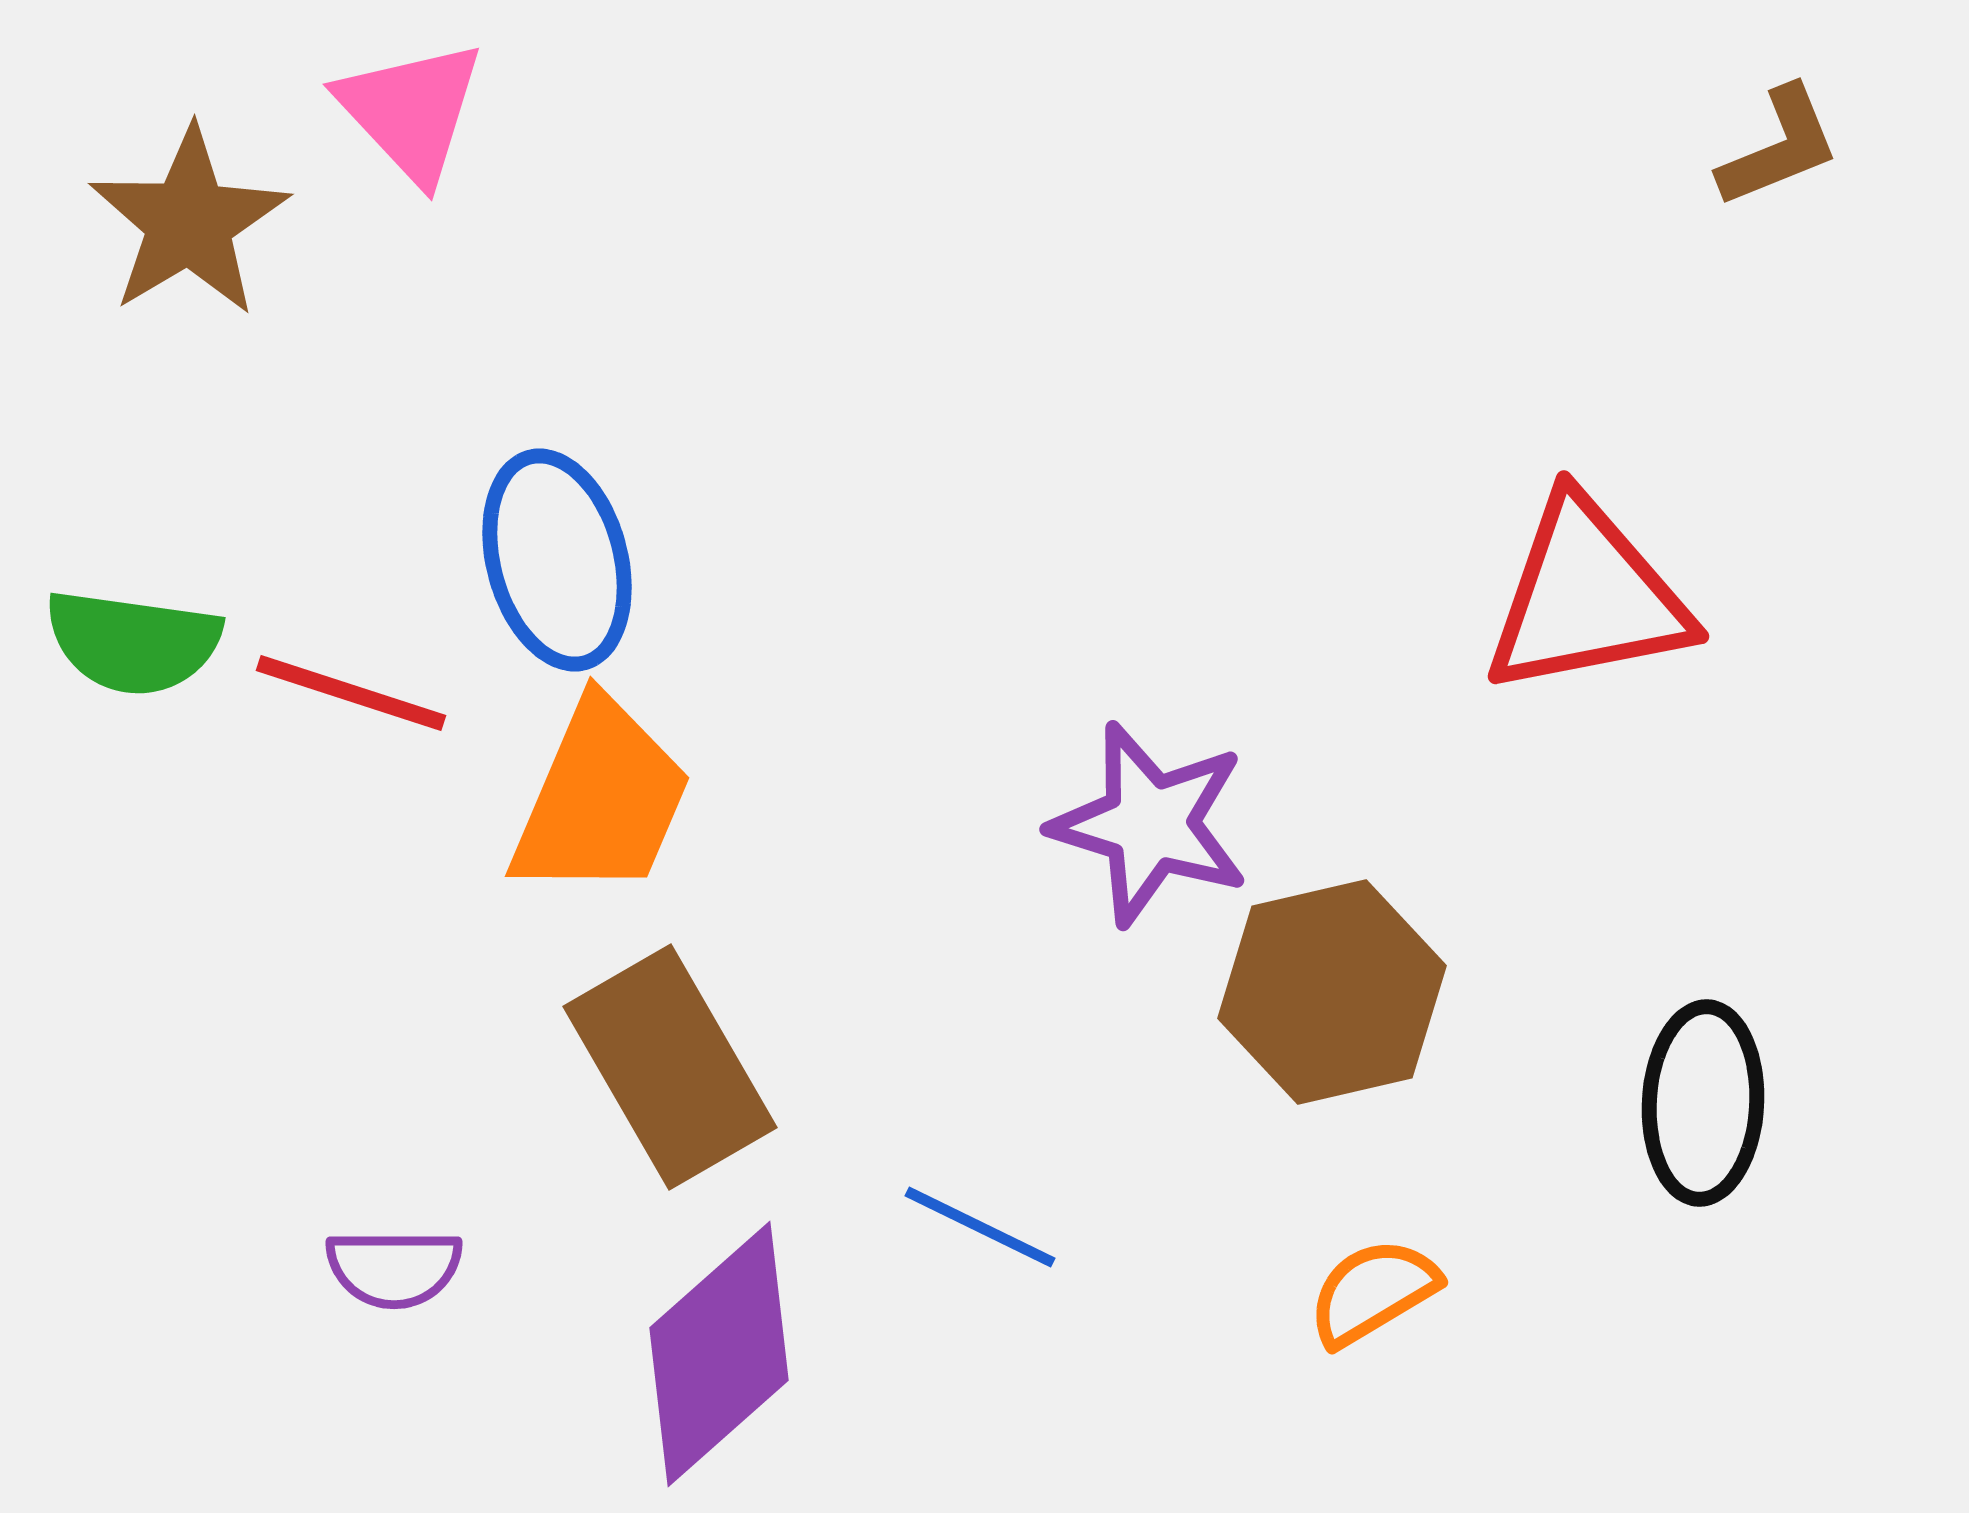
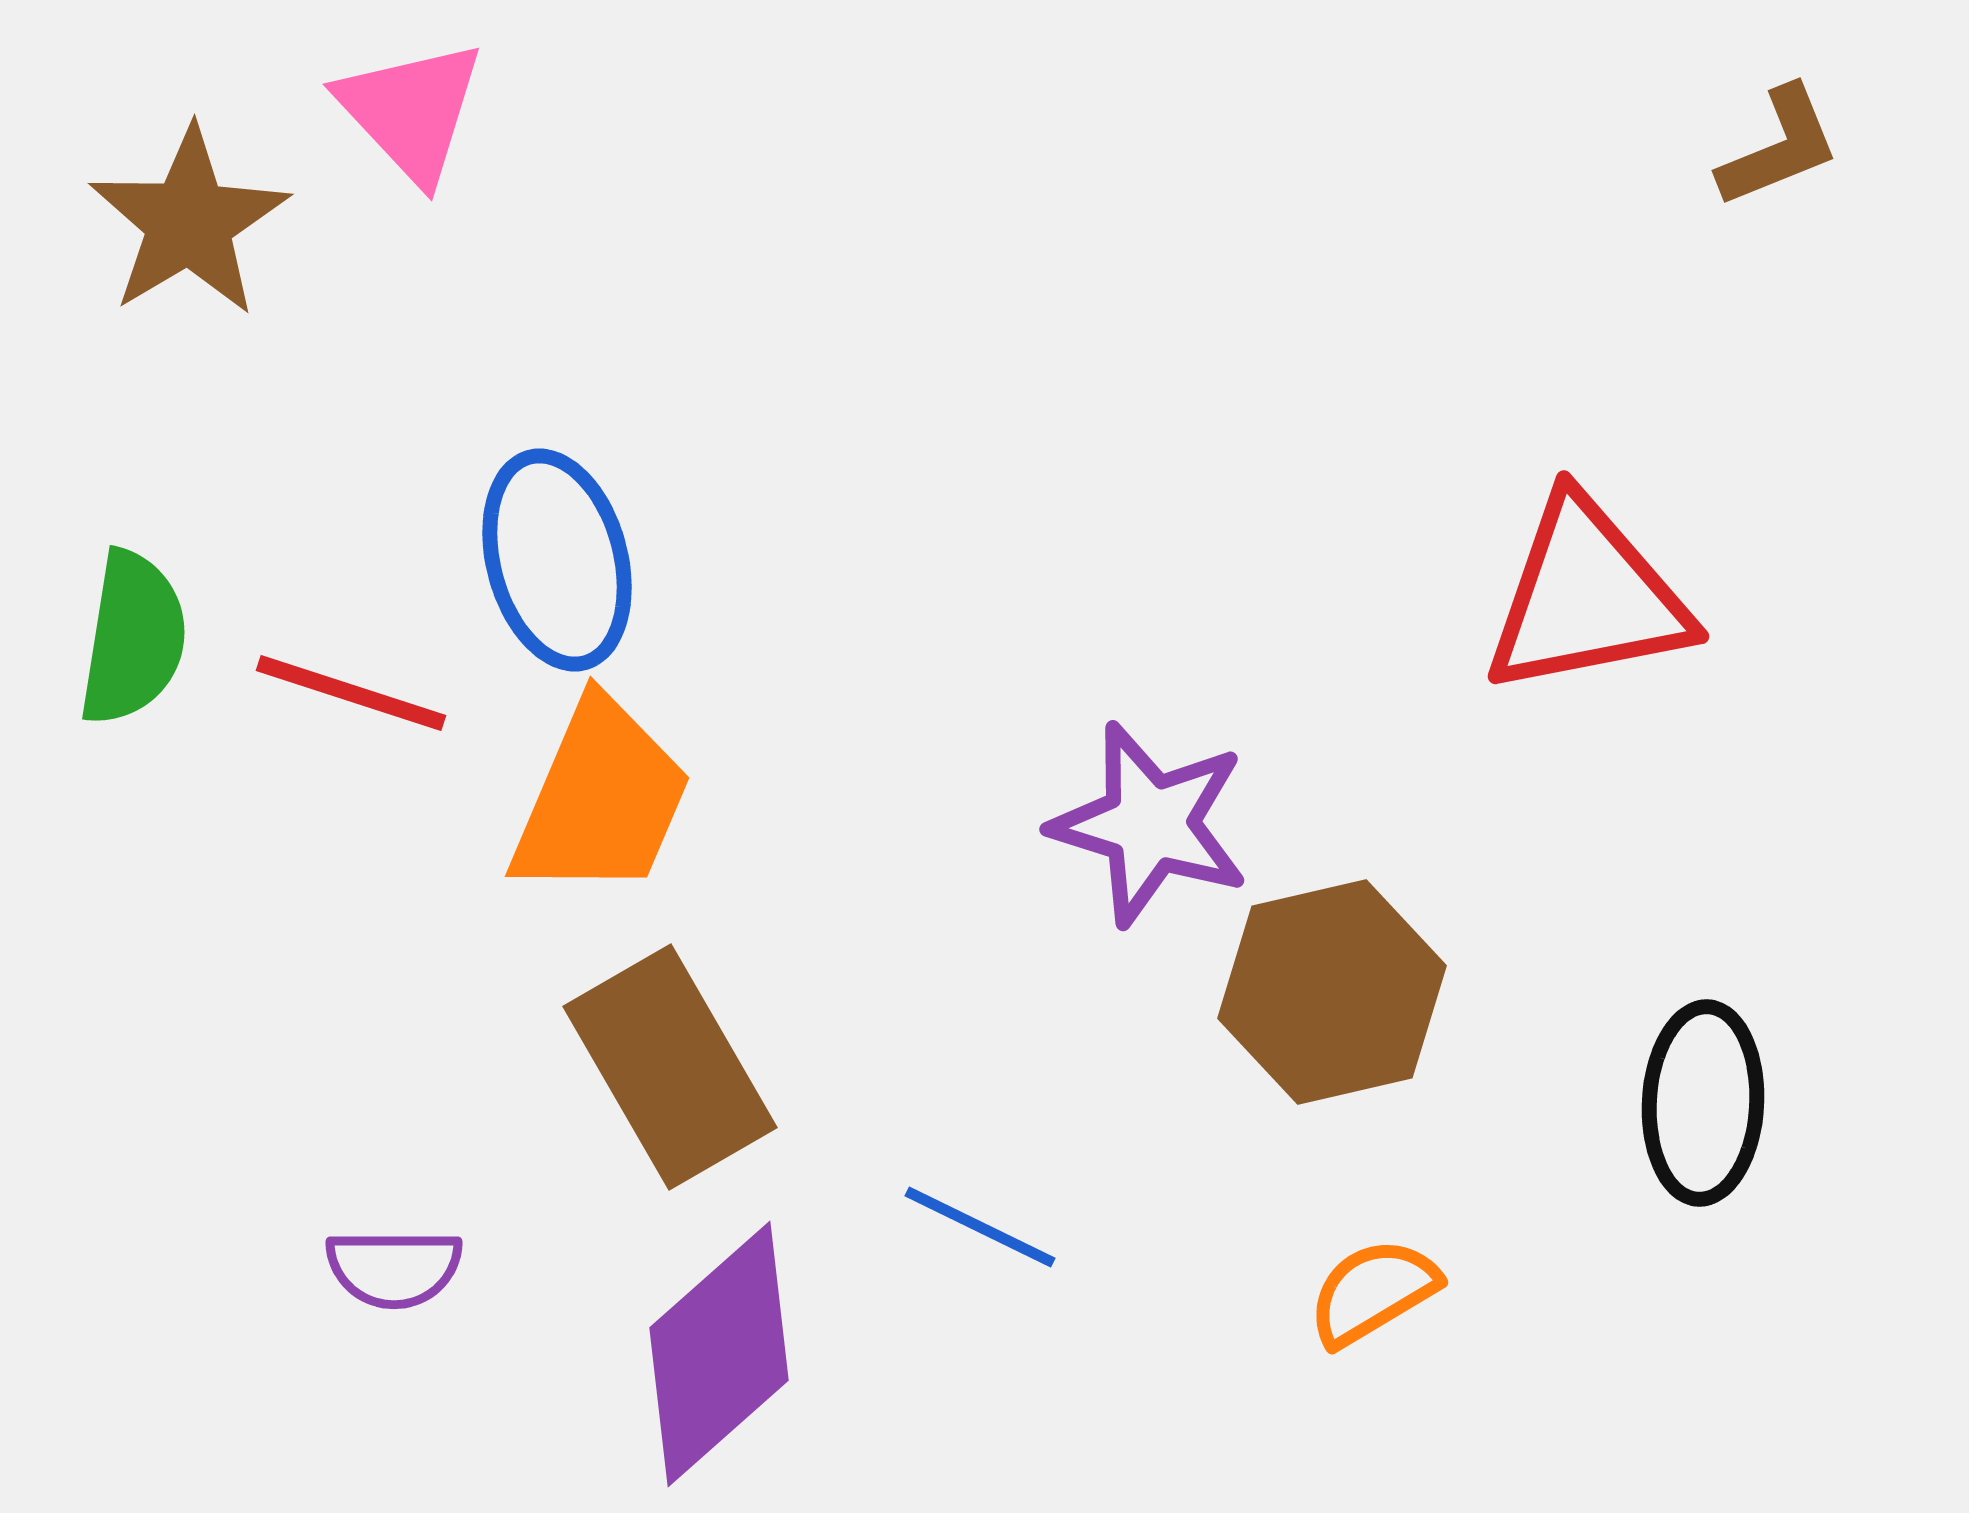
green semicircle: moved 4 px up; rotated 89 degrees counterclockwise
